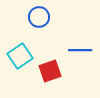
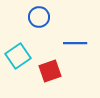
blue line: moved 5 px left, 7 px up
cyan square: moved 2 px left
